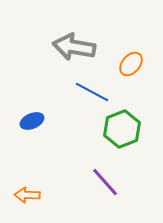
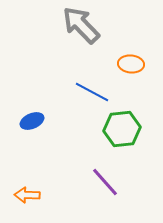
gray arrow: moved 7 px right, 22 px up; rotated 36 degrees clockwise
orange ellipse: rotated 55 degrees clockwise
green hexagon: rotated 15 degrees clockwise
